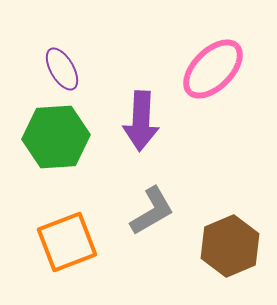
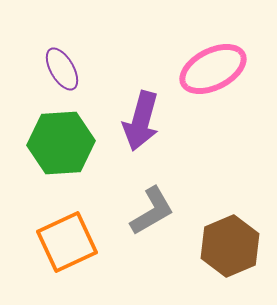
pink ellipse: rotated 18 degrees clockwise
purple arrow: rotated 12 degrees clockwise
green hexagon: moved 5 px right, 6 px down
orange square: rotated 4 degrees counterclockwise
